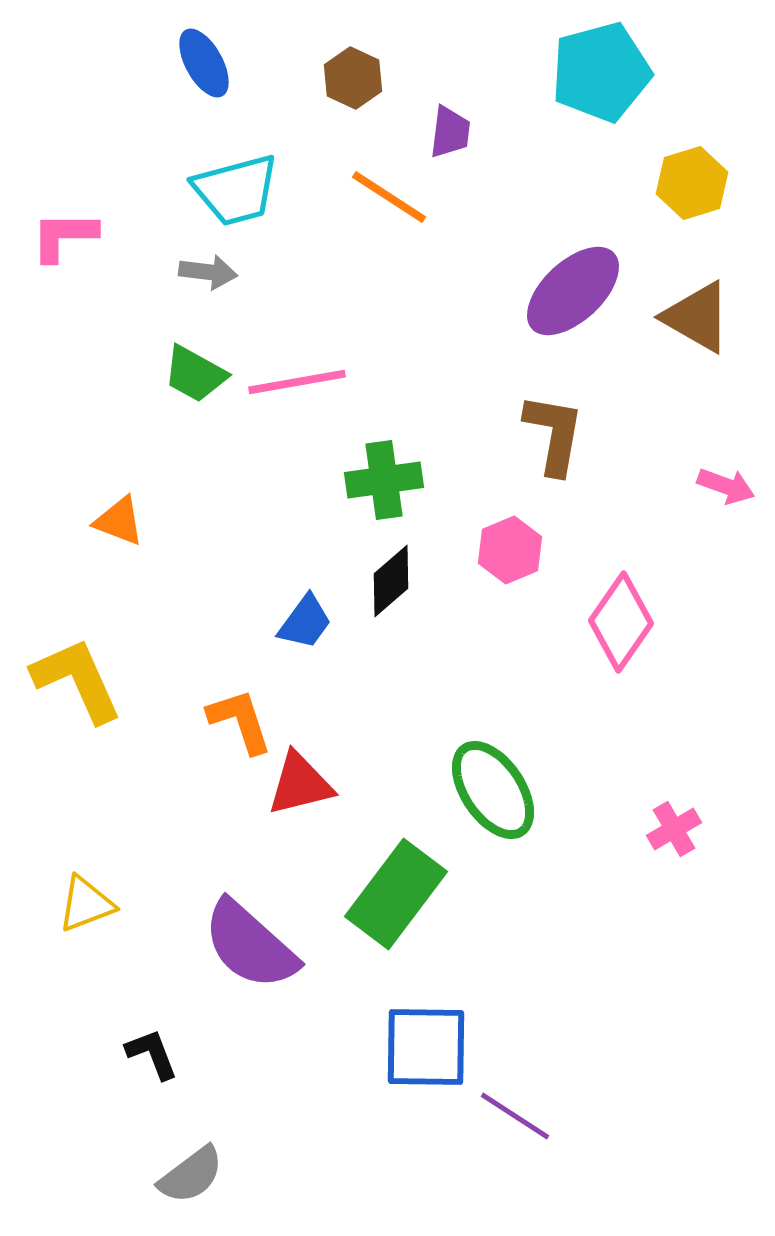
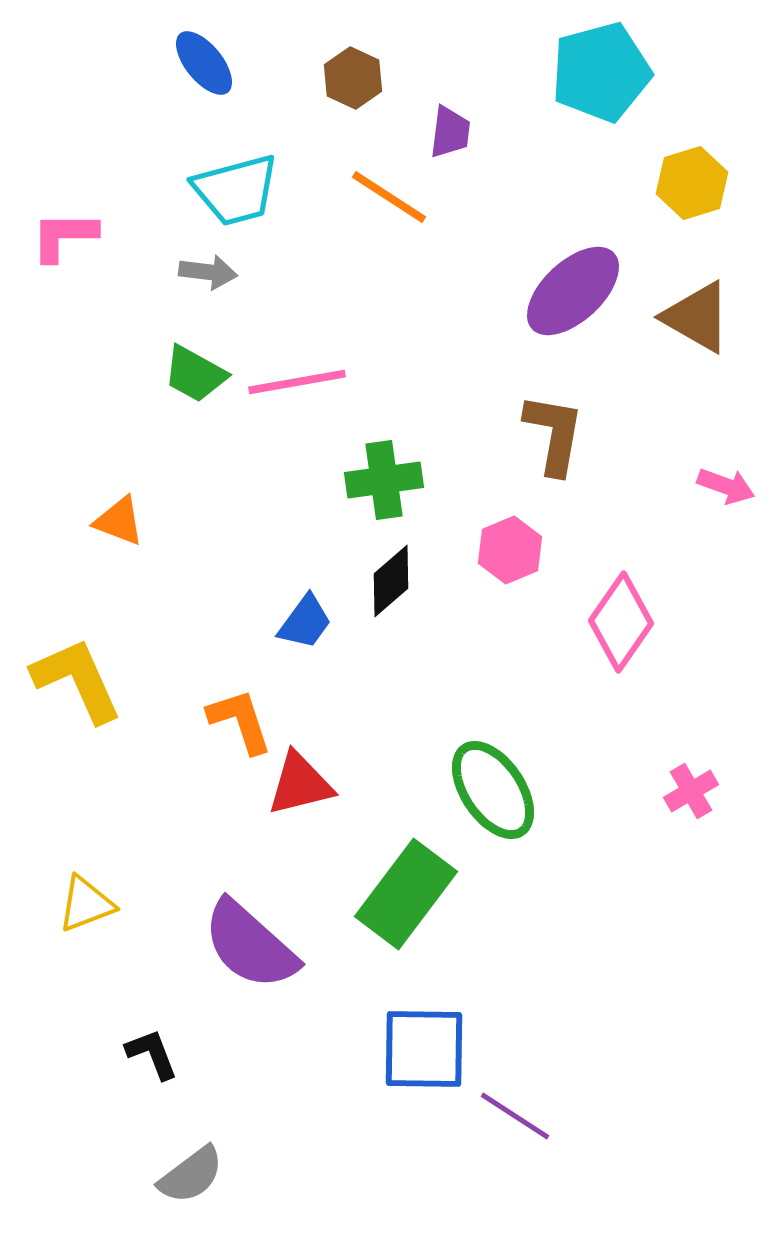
blue ellipse: rotated 10 degrees counterclockwise
pink cross: moved 17 px right, 38 px up
green rectangle: moved 10 px right
blue square: moved 2 px left, 2 px down
